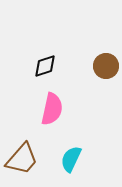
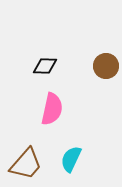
black diamond: rotated 20 degrees clockwise
brown trapezoid: moved 4 px right, 5 px down
